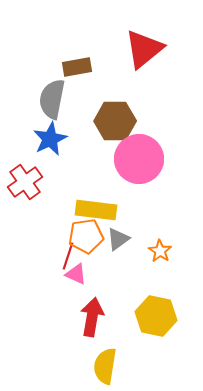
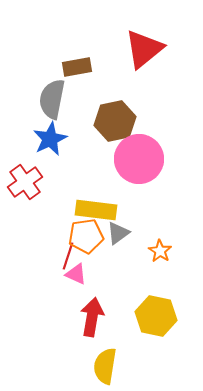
brown hexagon: rotated 12 degrees counterclockwise
gray triangle: moved 6 px up
